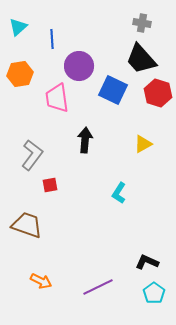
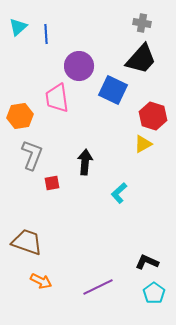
blue line: moved 6 px left, 5 px up
black trapezoid: rotated 96 degrees counterclockwise
orange hexagon: moved 42 px down
red hexagon: moved 5 px left, 23 px down
black arrow: moved 22 px down
gray L-shape: rotated 16 degrees counterclockwise
red square: moved 2 px right, 2 px up
cyan L-shape: rotated 15 degrees clockwise
brown trapezoid: moved 17 px down
